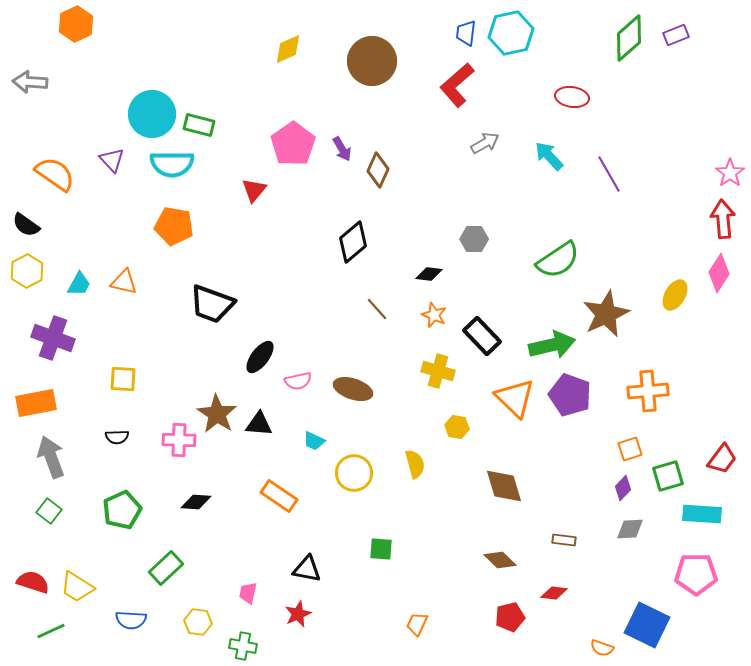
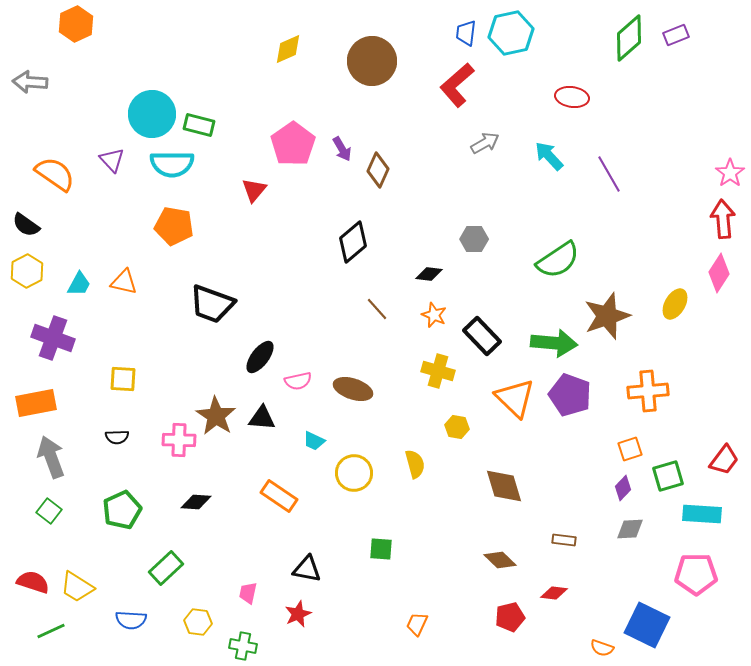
yellow ellipse at (675, 295): moved 9 px down
brown star at (606, 314): moved 1 px right, 2 px down; rotated 6 degrees clockwise
green arrow at (552, 345): moved 2 px right, 2 px up; rotated 18 degrees clockwise
brown star at (217, 414): moved 1 px left, 2 px down
black triangle at (259, 424): moved 3 px right, 6 px up
red trapezoid at (722, 459): moved 2 px right, 1 px down
